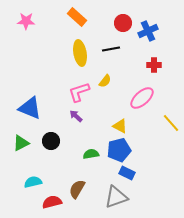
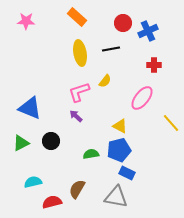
pink ellipse: rotated 10 degrees counterclockwise
gray triangle: rotated 30 degrees clockwise
